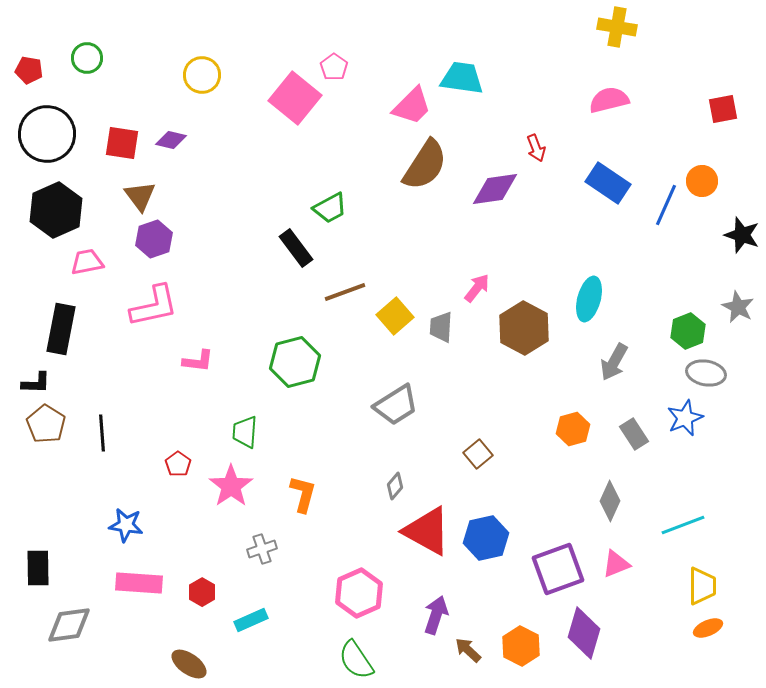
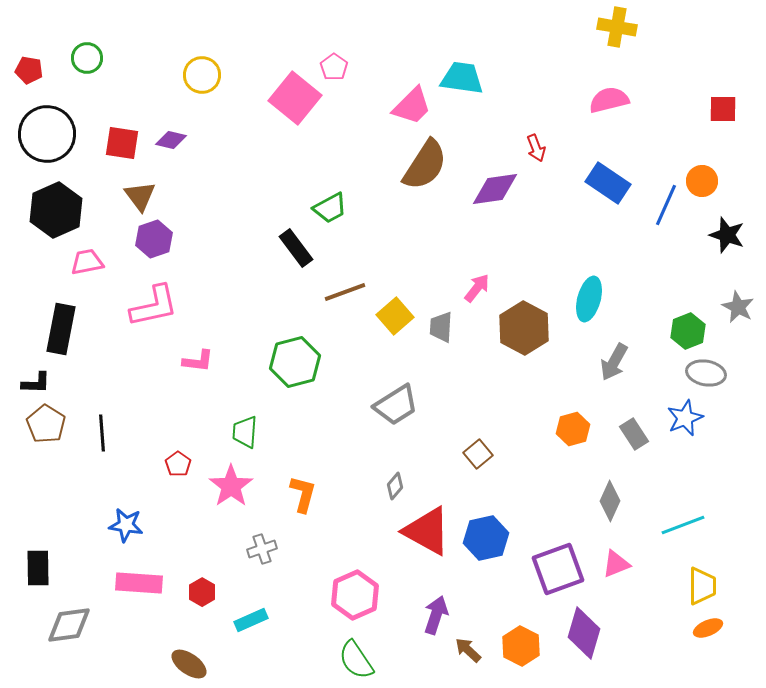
red square at (723, 109): rotated 12 degrees clockwise
black star at (742, 235): moved 15 px left
pink hexagon at (359, 593): moved 4 px left, 2 px down
